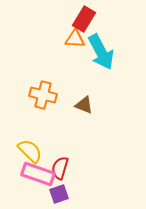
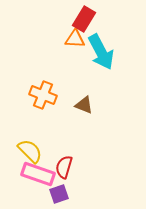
orange cross: rotated 8 degrees clockwise
red semicircle: moved 4 px right, 1 px up
